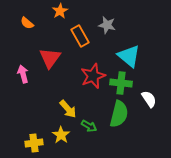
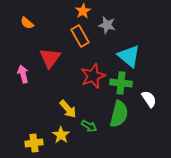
orange star: moved 23 px right
